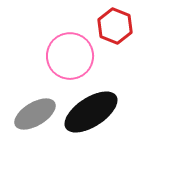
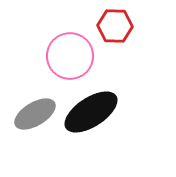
red hexagon: rotated 20 degrees counterclockwise
